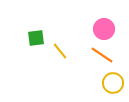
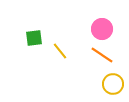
pink circle: moved 2 px left
green square: moved 2 px left
yellow circle: moved 1 px down
